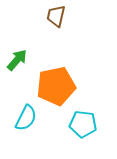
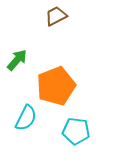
brown trapezoid: rotated 50 degrees clockwise
orange pentagon: rotated 9 degrees counterclockwise
cyan pentagon: moved 7 px left, 7 px down
